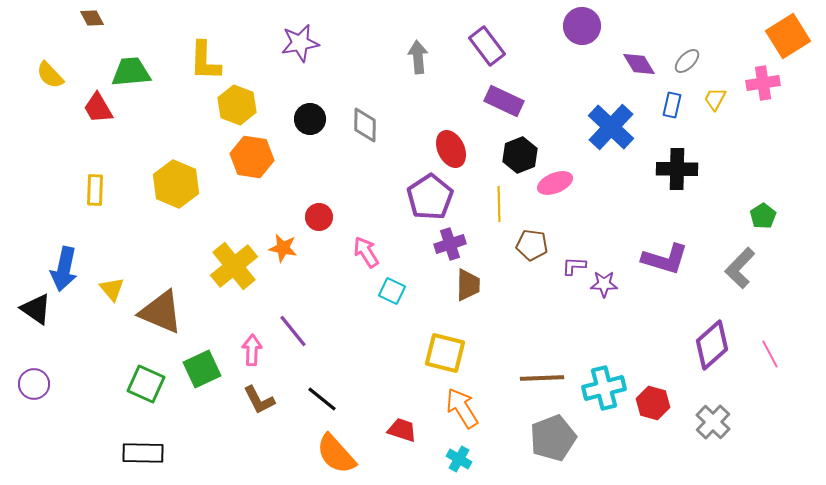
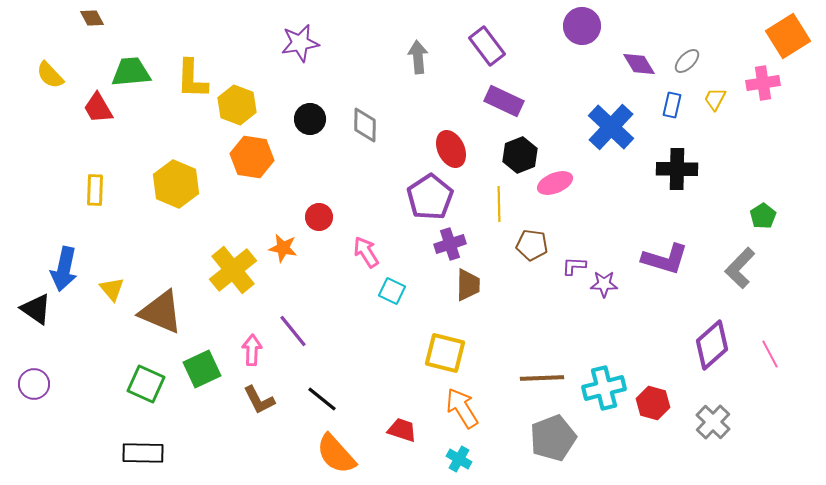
yellow L-shape at (205, 61): moved 13 px left, 18 px down
yellow cross at (234, 266): moved 1 px left, 4 px down
